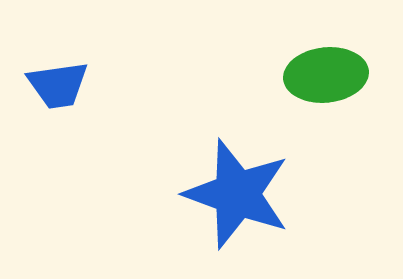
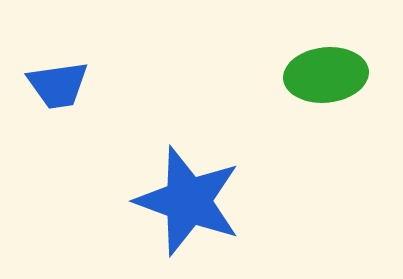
blue star: moved 49 px left, 7 px down
